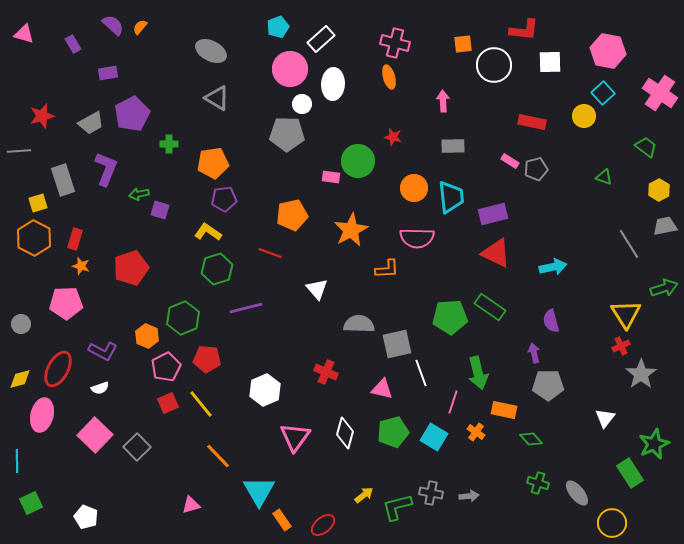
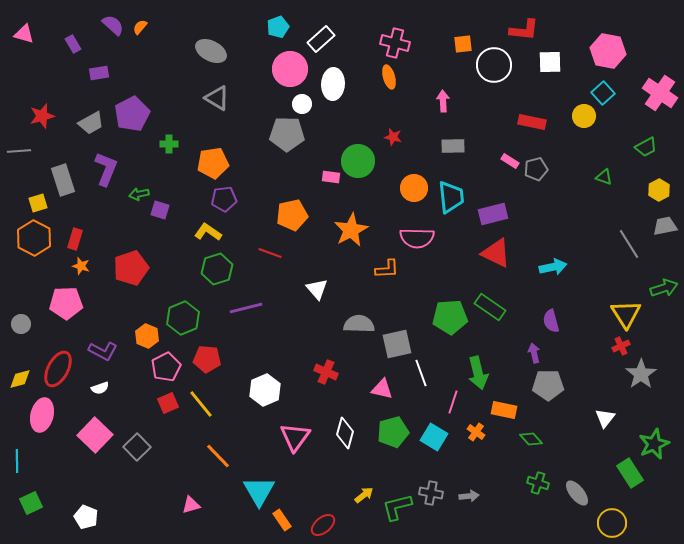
purple rectangle at (108, 73): moved 9 px left
green trapezoid at (646, 147): rotated 115 degrees clockwise
